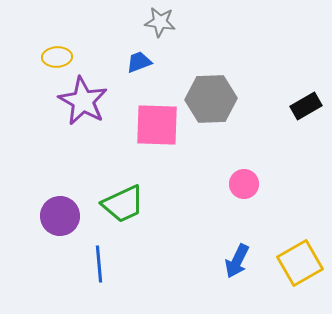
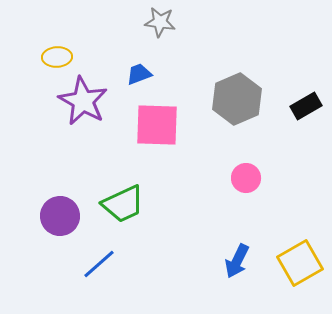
blue trapezoid: moved 12 px down
gray hexagon: moved 26 px right; rotated 21 degrees counterclockwise
pink circle: moved 2 px right, 6 px up
blue line: rotated 54 degrees clockwise
